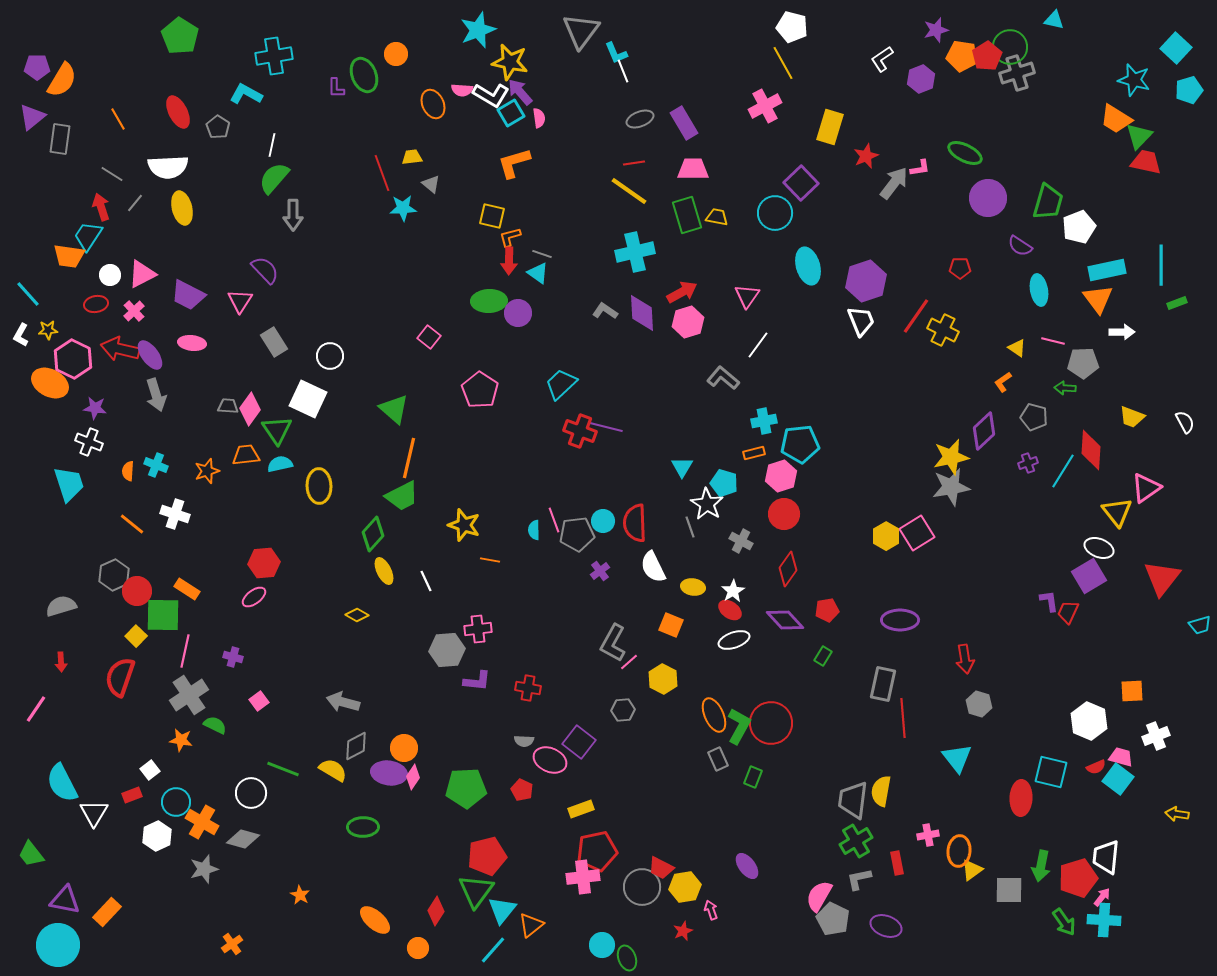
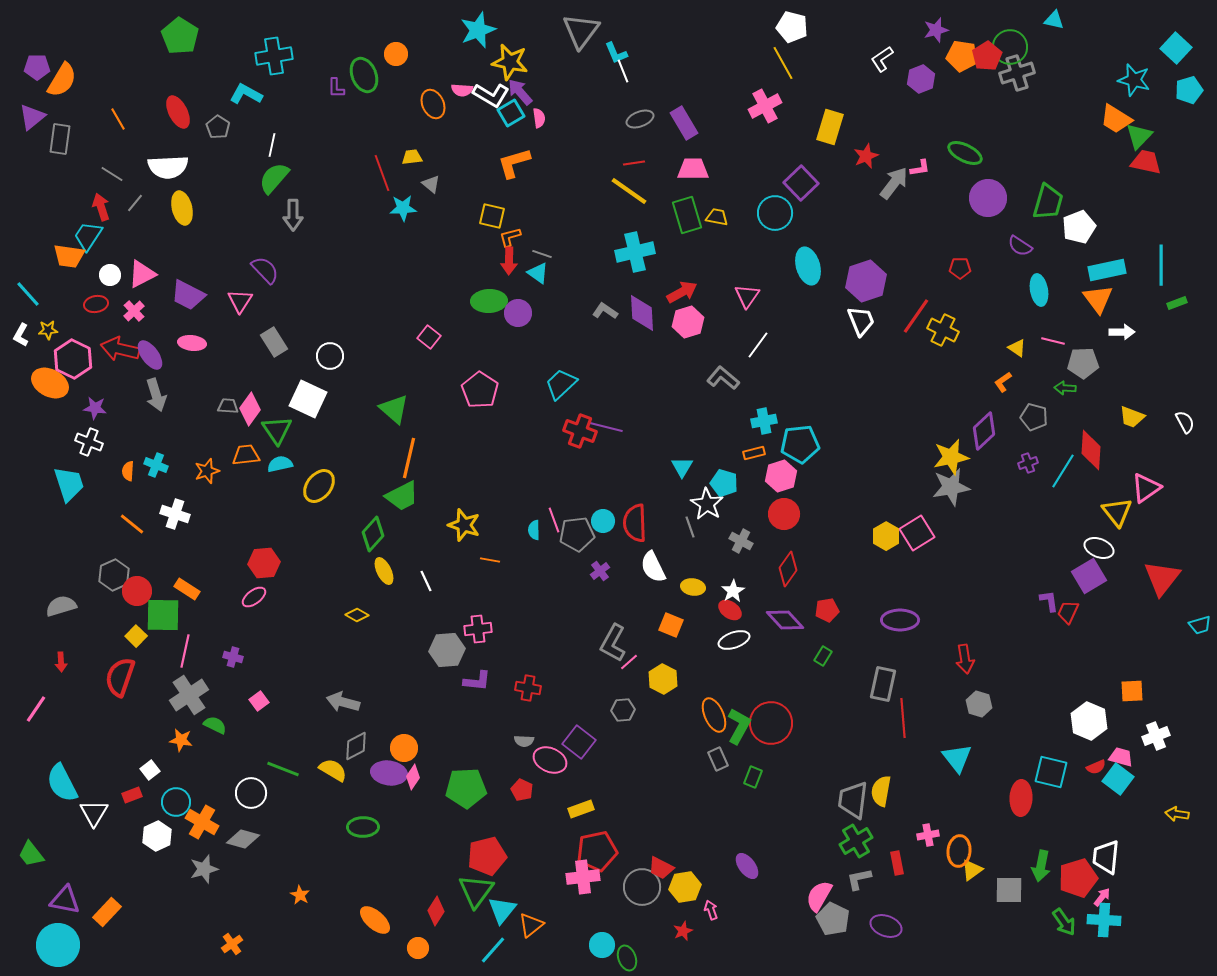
yellow ellipse at (319, 486): rotated 40 degrees clockwise
